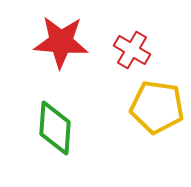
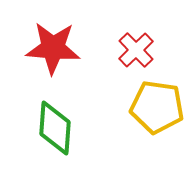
red star: moved 8 px left, 6 px down
red cross: moved 4 px right; rotated 15 degrees clockwise
